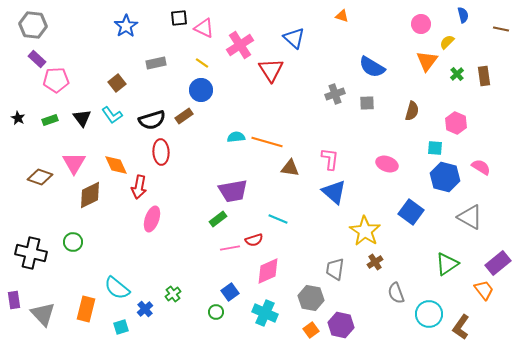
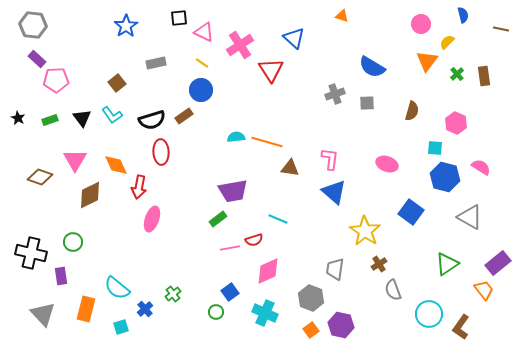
pink triangle at (204, 28): moved 4 px down
pink triangle at (74, 163): moved 1 px right, 3 px up
brown cross at (375, 262): moved 4 px right, 2 px down
gray semicircle at (396, 293): moved 3 px left, 3 px up
gray hexagon at (311, 298): rotated 10 degrees clockwise
purple rectangle at (14, 300): moved 47 px right, 24 px up
